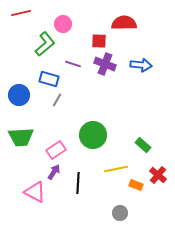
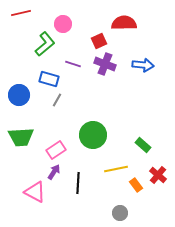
red square: rotated 28 degrees counterclockwise
blue arrow: moved 2 px right
orange rectangle: rotated 32 degrees clockwise
